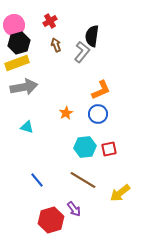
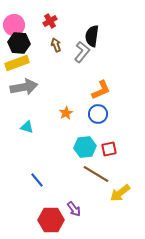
black hexagon: rotated 20 degrees clockwise
brown line: moved 13 px right, 6 px up
red hexagon: rotated 15 degrees clockwise
